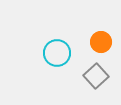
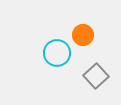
orange circle: moved 18 px left, 7 px up
